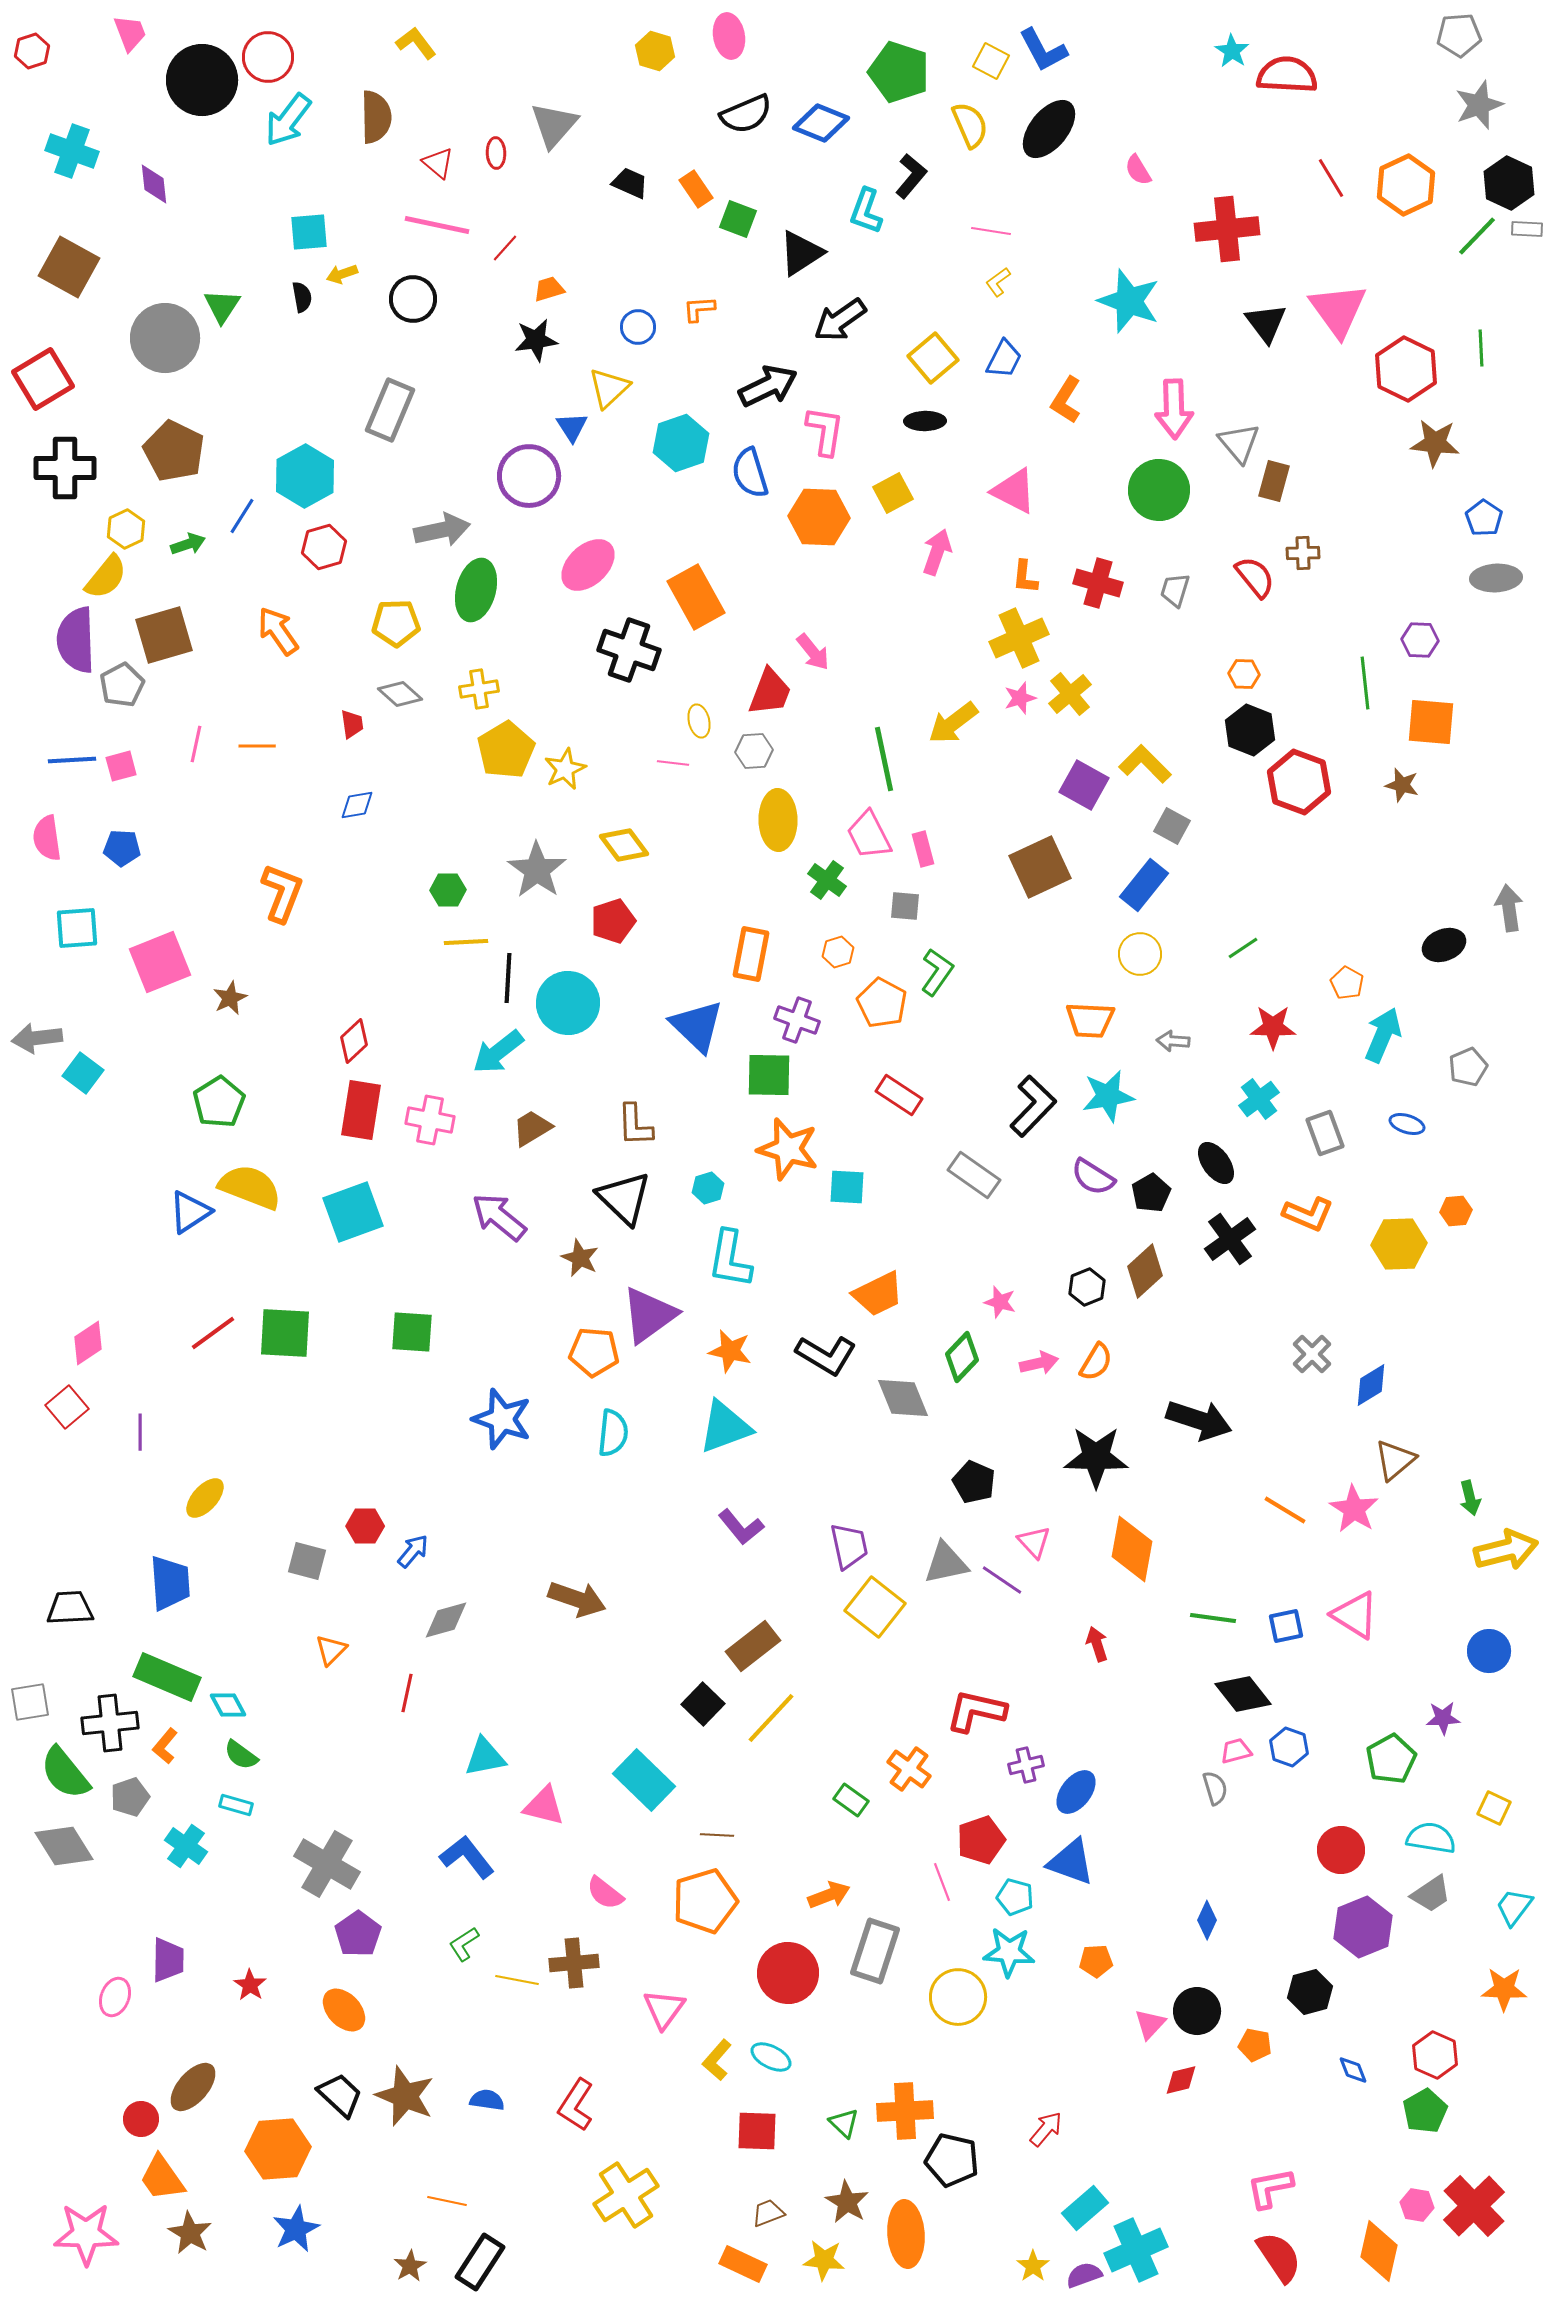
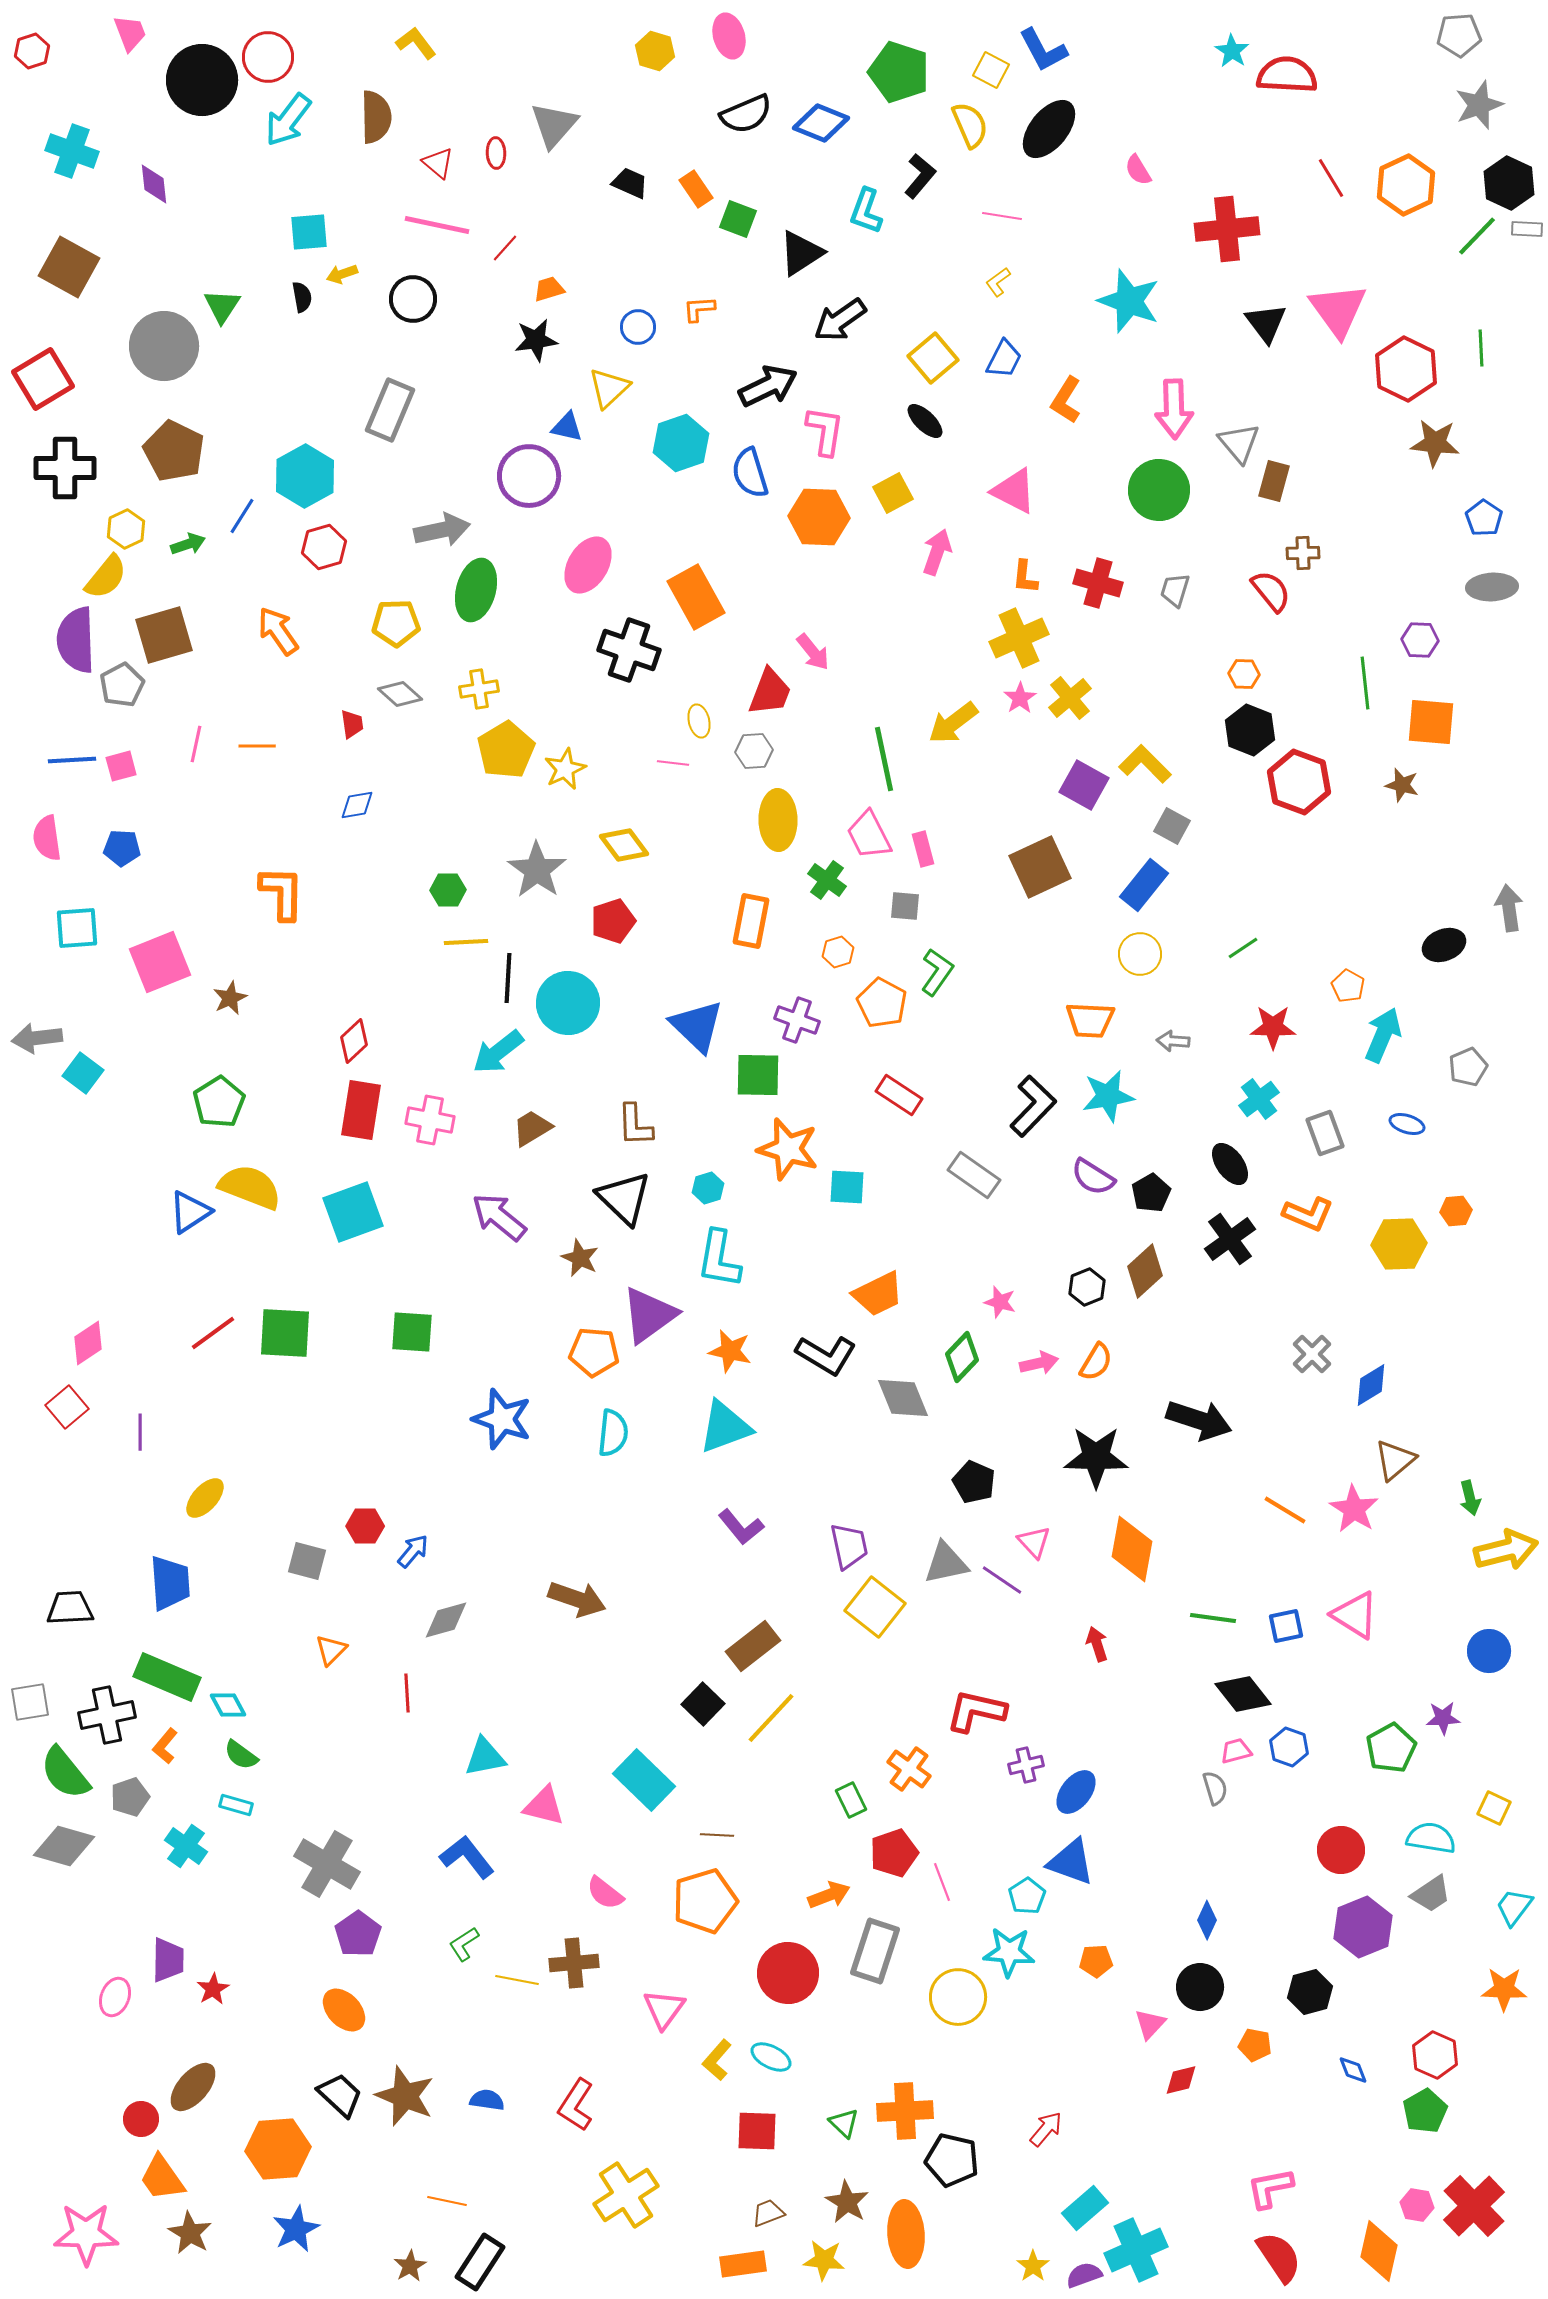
pink ellipse at (729, 36): rotated 6 degrees counterclockwise
yellow square at (991, 61): moved 9 px down
black L-shape at (911, 176): moved 9 px right
pink line at (991, 231): moved 11 px right, 15 px up
gray circle at (165, 338): moved 1 px left, 8 px down
black ellipse at (925, 421): rotated 45 degrees clockwise
blue triangle at (572, 427): moved 5 px left; rotated 44 degrees counterclockwise
pink ellipse at (588, 565): rotated 16 degrees counterclockwise
red semicircle at (1255, 577): moved 16 px right, 14 px down
gray ellipse at (1496, 578): moved 4 px left, 9 px down
yellow cross at (1070, 694): moved 4 px down
pink star at (1020, 698): rotated 16 degrees counterclockwise
orange L-shape at (282, 893): rotated 20 degrees counterclockwise
orange rectangle at (751, 954): moved 33 px up
orange pentagon at (1347, 983): moved 1 px right, 3 px down
green square at (769, 1075): moved 11 px left
black ellipse at (1216, 1163): moved 14 px right, 1 px down
cyan L-shape at (730, 1259): moved 11 px left
red line at (407, 1693): rotated 15 degrees counterclockwise
black cross at (110, 1723): moved 3 px left, 8 px up; rotated 6 degrees counterclockwise
green pentagon at (1391, 1759): moved 11 px up
green rectangle at (851, 1800): rotated 28 degrees clockwise
red pentagon at (981, 1840): moved 87 px left, 13 px down
gray diamond at (64, 1846): rotated 42 degrees counterclockwise
cyan pentagon at (1015, 1897): moved 12 px right, 1 px up; rotated 24 degrees clockwise
red star at (250, 1985): moved 37 px left, 4 px down; rotated 8 degrees clockwise
black circle at (1197, 2011): moved 3 px right, 24 px up
orange rectangle at (743, 2264): rotated 33 degrees counterclockwise
